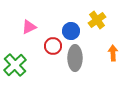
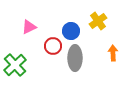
yellow cross: moved 1 px right, 1 px down
